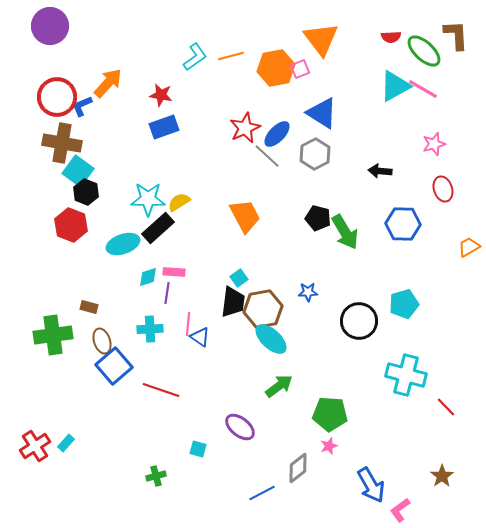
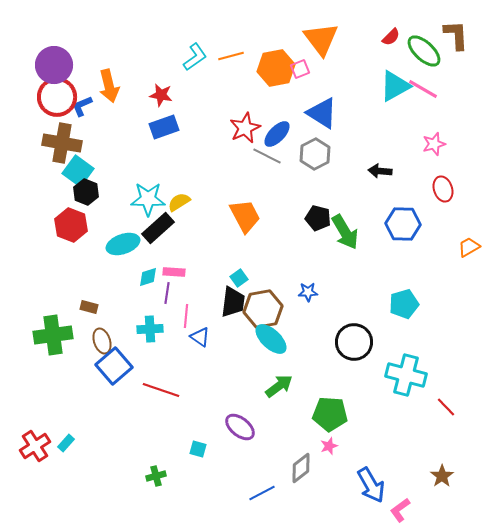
purple circle at (50, 26): moved 4 px right, 39 px down
red semicircle at (391, 37): rotated 42 degrees counterclockwise
orange arrow at (108, 83): moved 1 px right, 3 px down; rotated 124 degrees clockwise
gray line at (267, 156): rotated 16 degrees counterclockwise
black circle at (359, 321): moved 5 px left, 21 px down
pink line at (188, 324): moved 2 px left, 8 px up
gray diamond at (298, 468): moved 3 px right
